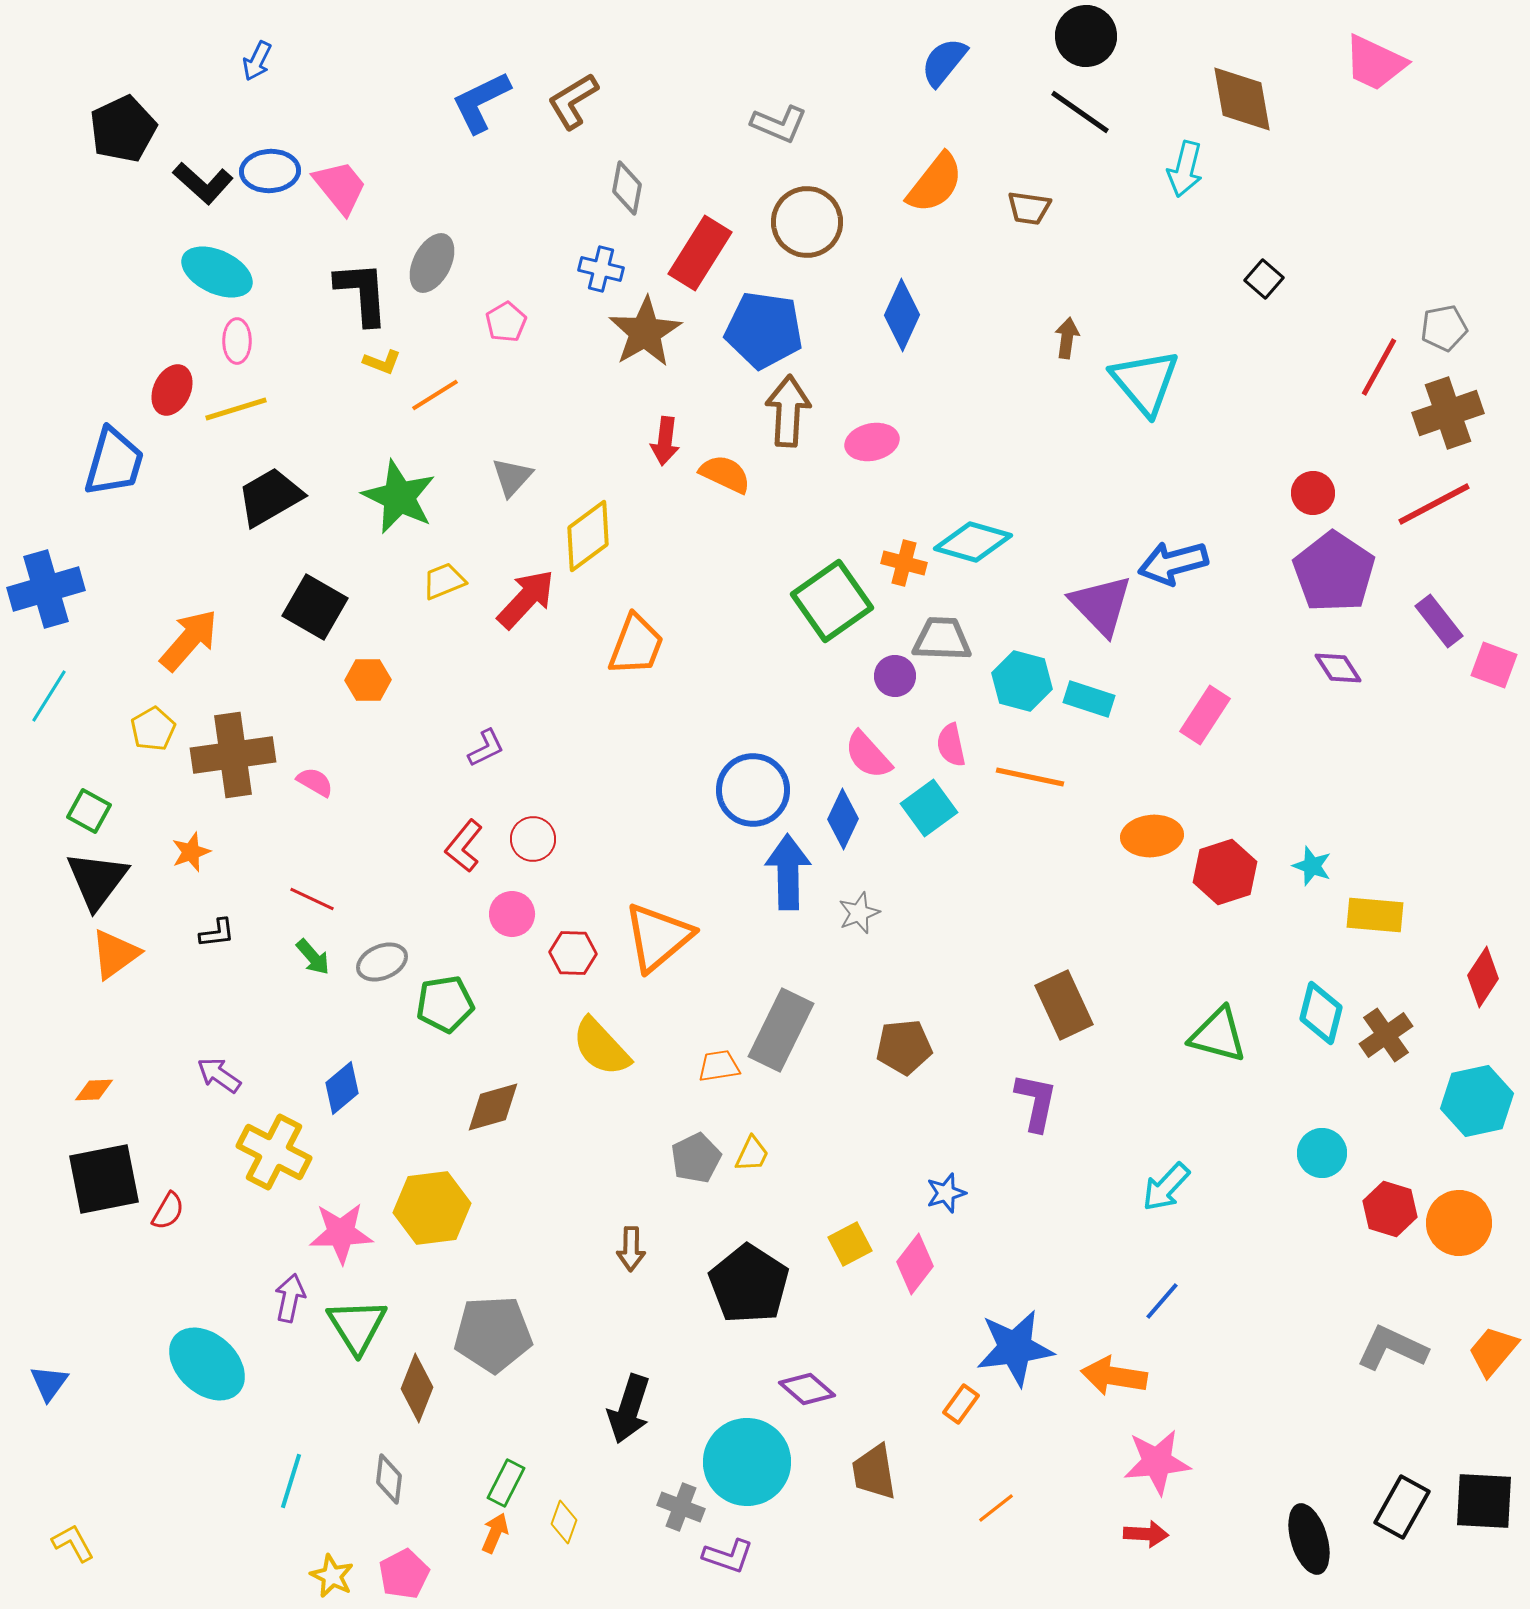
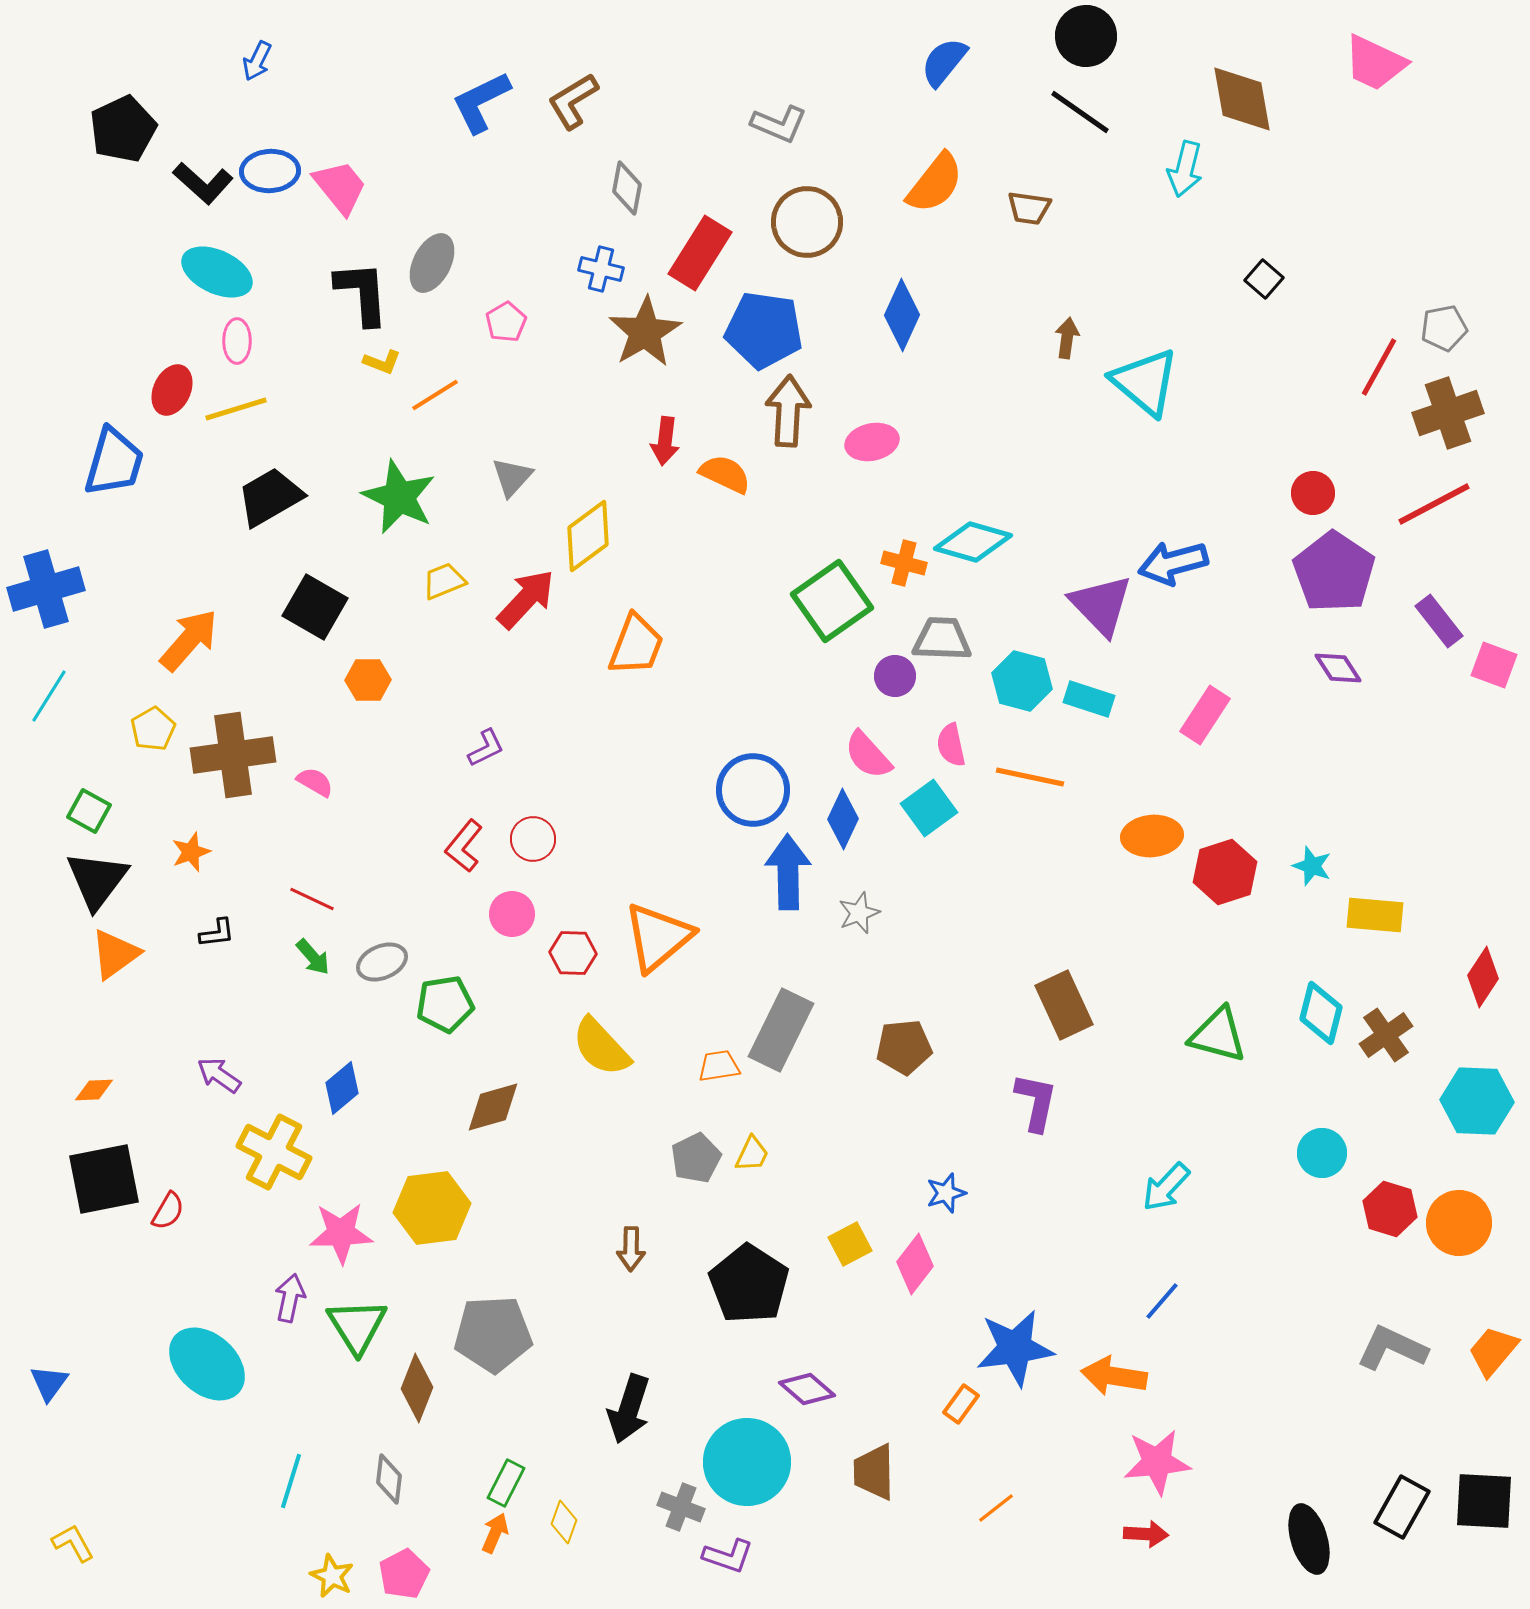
cyan triangle at (1145, 382): rotated 10 degrees counterclockwise
cyan hexagon at (1477, 1101): rotated 14 degrees clockwise
brown trapezoid at (874, 1472): rotated 8 degrees clockwise
